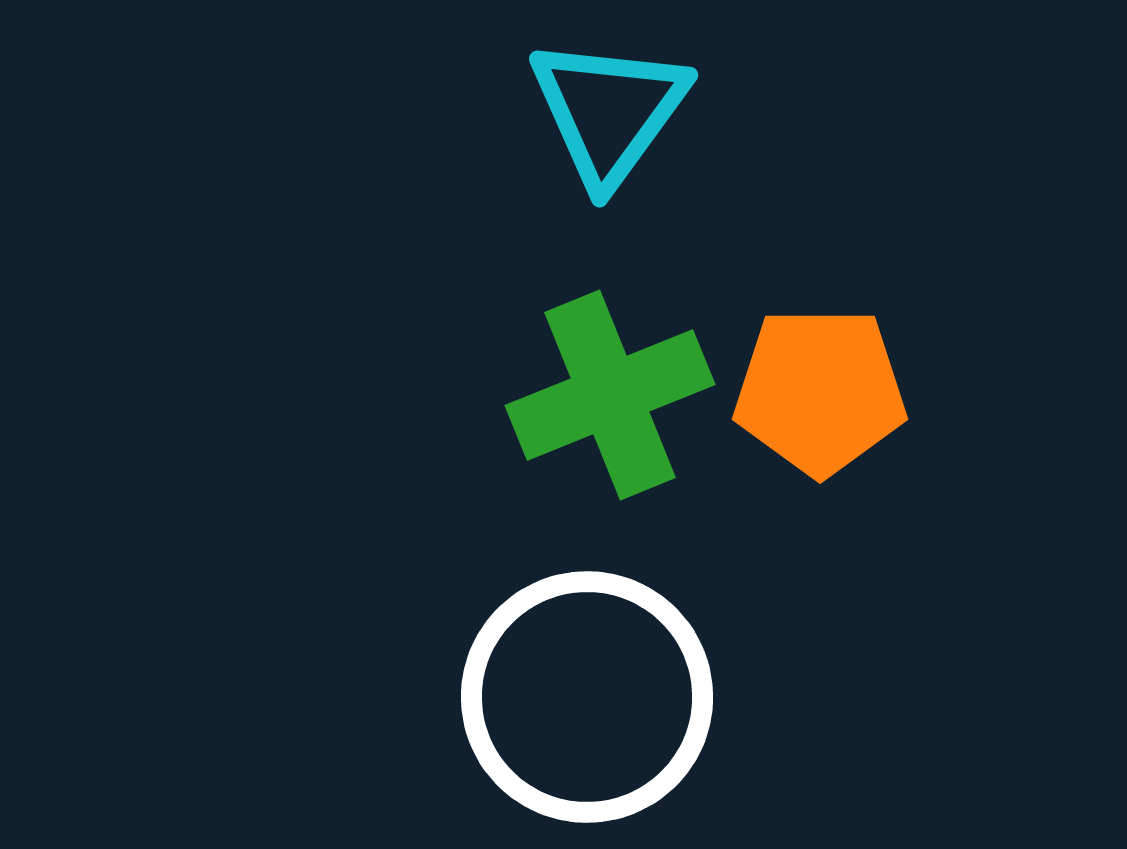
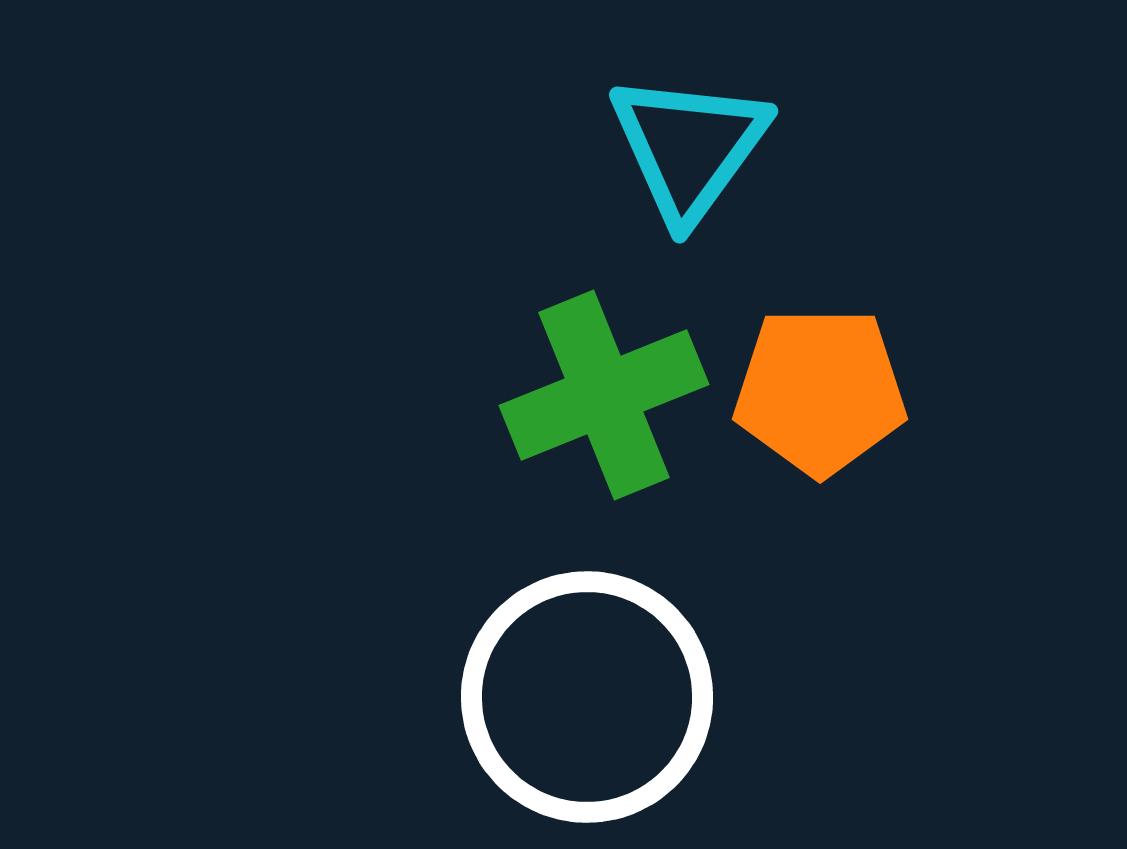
cyan triangle: moved 80 px right, 36 px down
green cross: moved 6 px left
